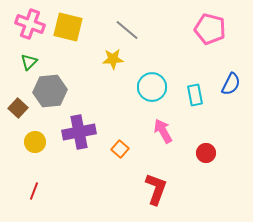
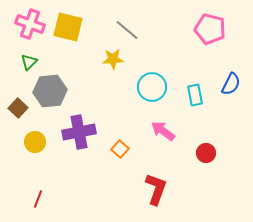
pink arrow: rotated 25 degrees counterclockwise
red line: moved 4 px right, 8 px down
